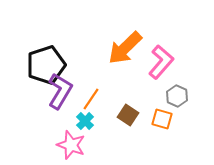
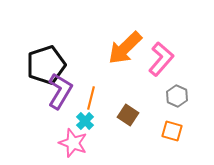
pink L-shape: moved 3 px up
orange line: moved 1 px up; rotated 20 degrees counterclockwise
orange square: moved 10 px right, 12 px down
pink star: moved 2 px right, 2 px up
